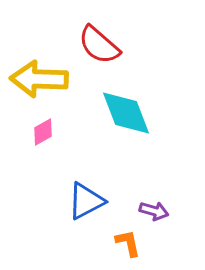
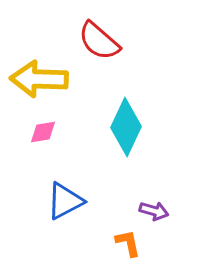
red semicircle: moved 4 px up
cyan diamond: moved 14 px down; rotated 46 degrees clockwise
pink diamond: rotated 20 degrees clockwise
blue triangle: moved 21 px left
